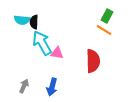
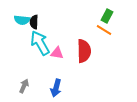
cyan arrow: moved 2 px left
red semicircle: moved 9 px left, 10 px up
blue arrow: moved 4 px right, 1 px down
